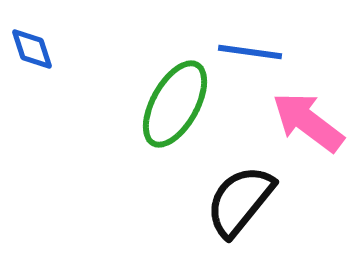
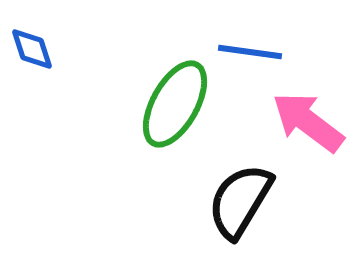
black semicircle: rotated 8 degrees counterclockwise
